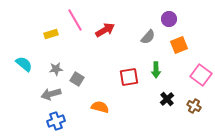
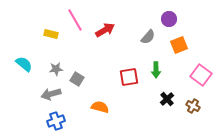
yellow rectangle: rotated 32 degrees clockwise
brown cross: moved 1 px left
